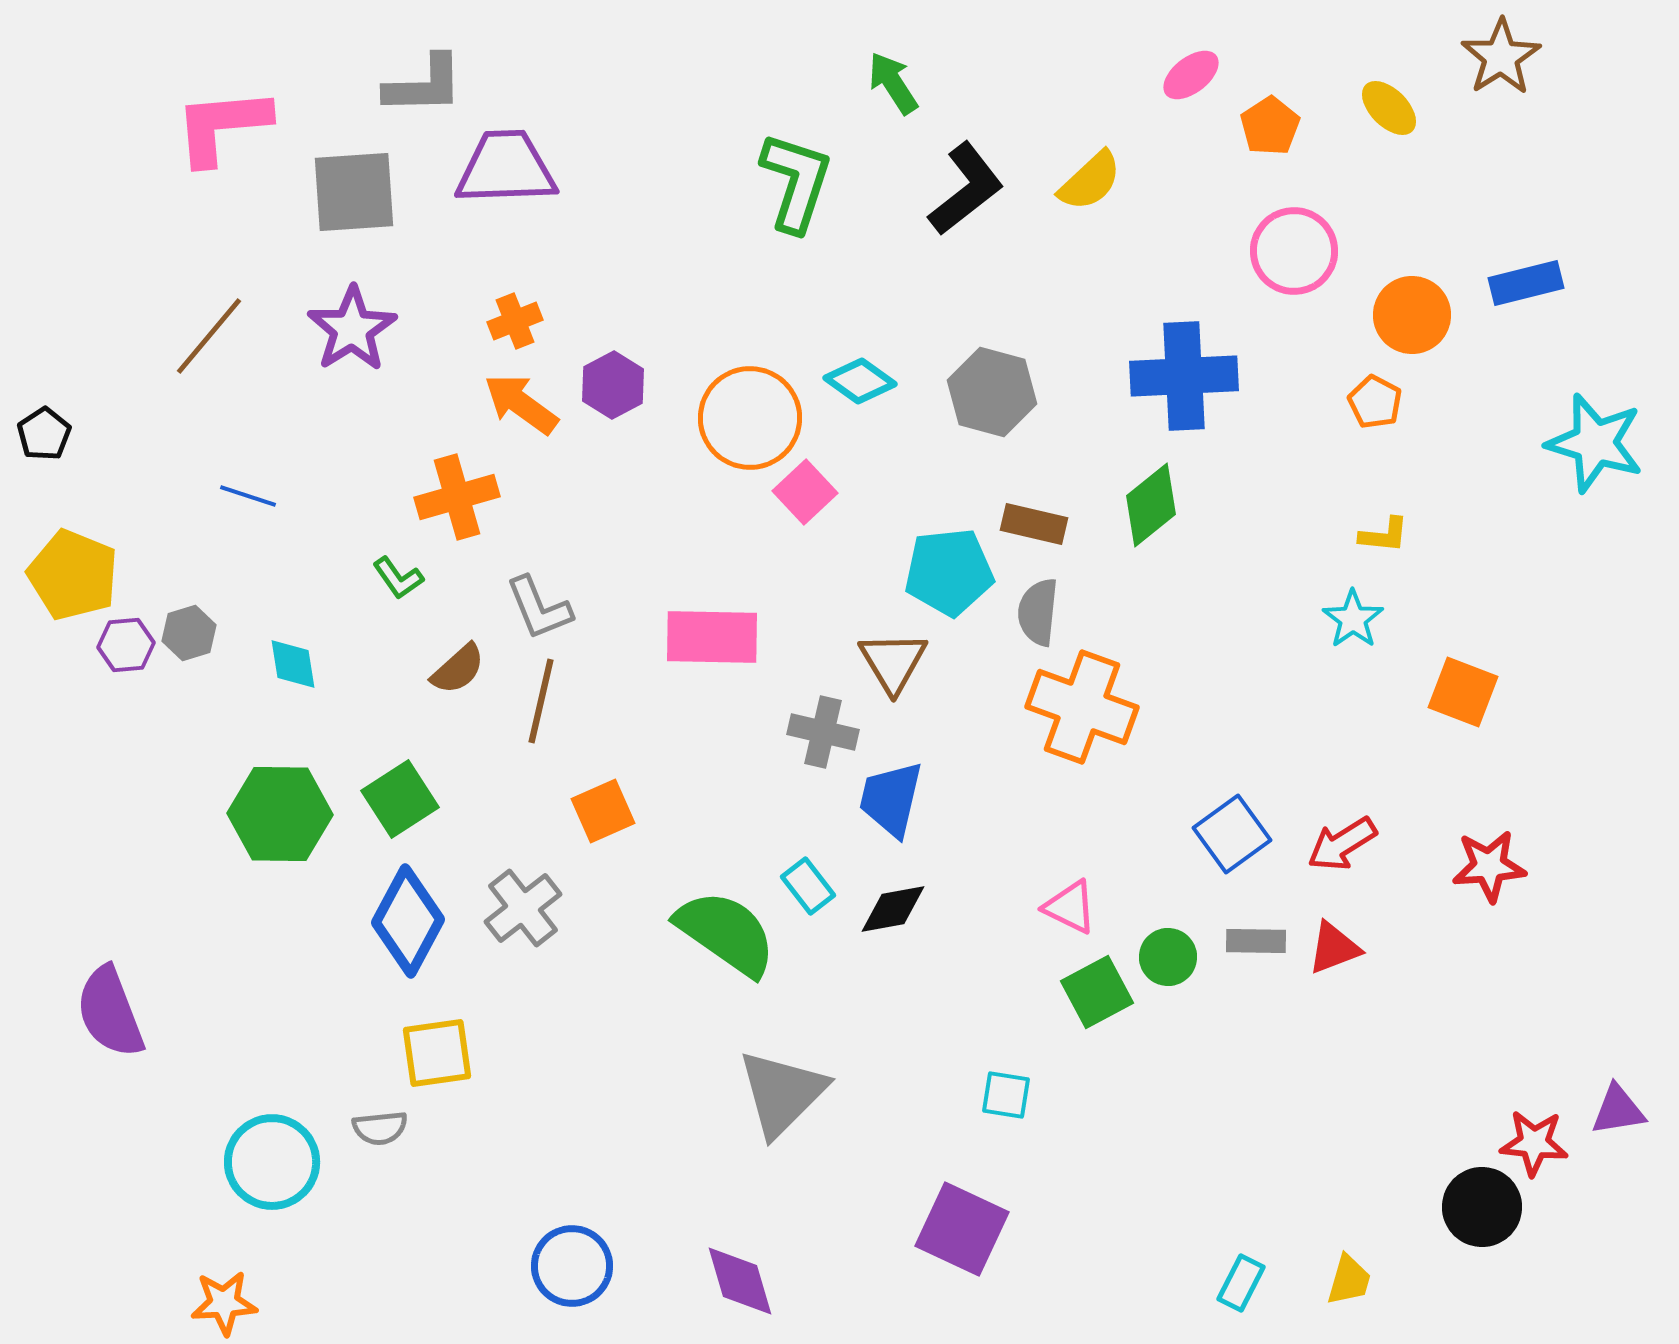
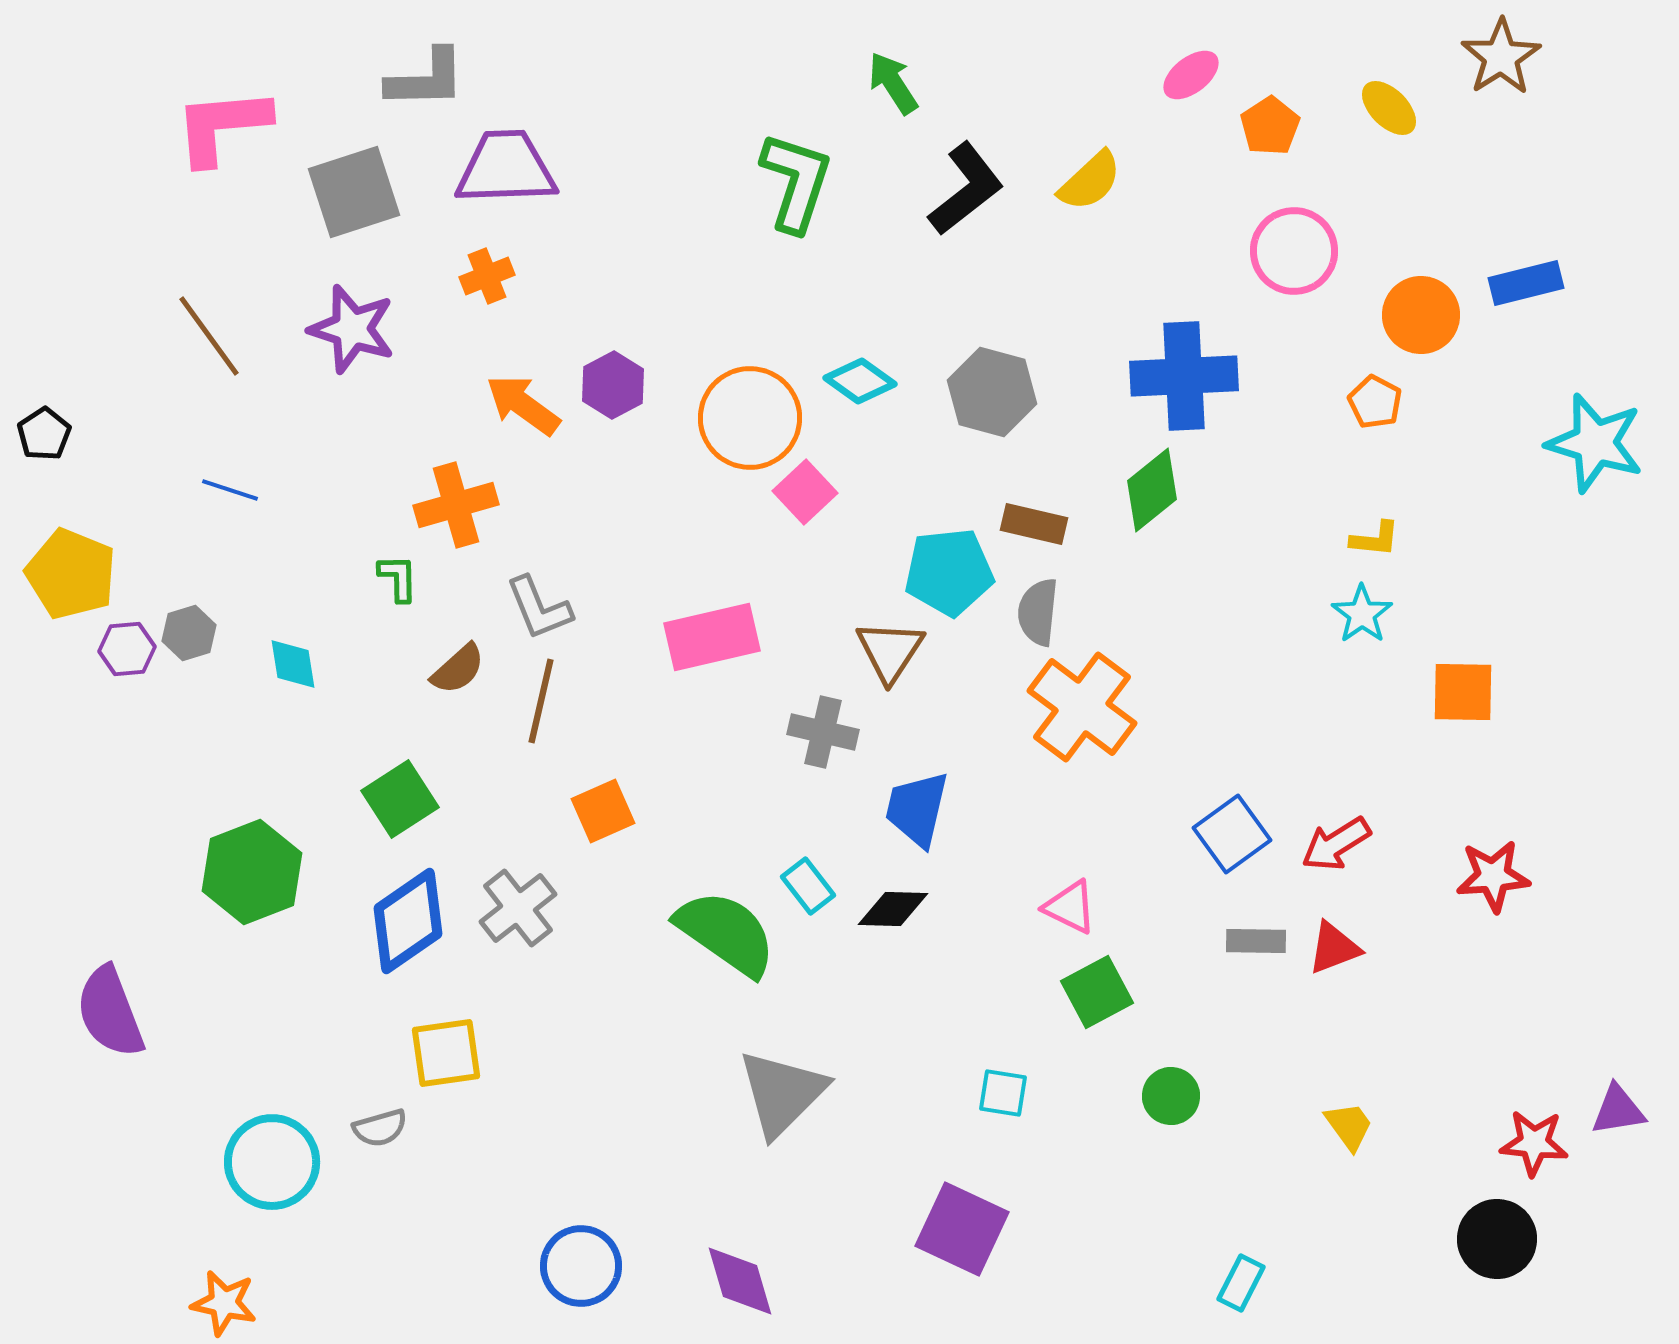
gray L-shape at (424, 85): moved 2 px right, 6 px up
gray square at (354, 192): rotated 14 degrees counterclockwise
orange circle at (1412, 315): moved 9 px right
orange cross at (515, 321): moved 28 px left, 45 px up
purple star at (352, 329): rotated 22 degrees counterclockwise
brown line at (209, 336): rotated 76 degrees counterclockwise
orange arrow at (521, 404): moved 2 px right, 1 px down
blue line at (248, 496): moved 18 px left, 6 px up
orange cross at (457, 497): moved 1 px left, 8 px down
green diamond at (1151, 505): moved 1 px right, 15 px up
yellow L-shape at (1384, 535): moved 9 px left, 4 px down
yellow pentagon at (73, 575): moved 2 px left, 1 px up
green L-shape at (398, 578): rotated 146 degrees counterclockwise
cyan star at (1353, 619): moved 9 px right, 5 px up
pink rectangle at (712, 637): rotated 14 degrees counterclockwise
purple hexagon at (126, 645): moved 1 px right, 4 px down
brown triangle at (893, 662): moved 3 px left, 11 px up; rotated 4 degrees clockwise
orange square at (1463, 692): rotated 20 degrees counterclockwise
orange cross at (1082, 707): rotated 17 degrees clockwise
blue trapezoid at (891, 799): moved 26 px right, 10 px down
green hexagon at (280, 814): moved 28 px left, 58 px down; rotated 22 degrees counterclockwise
red arrow at (1342, 844): moved 6 px left
red star at (1489, 866): moved 4 px right, 10 px down
gray cross at (523, 908): moved 5 px left
black diamond at (893, 909): rotated 12 degrees clockwise
blue diamond at (408, 921): rotated 27 degrees clockwise
green circle at (1168, 957): moved 3 px right, 139 px down
yellow square at (437, 1053): moved 9 px right
cyan square at (1006, 1095): moved 3 px left, 2 px up
gray semicircle at (380, 1128): rotated 10 degrees counterclockwise
black circle at (1482, 1207): moved 15 px right, 32 px down
blue circle at (572, 1266): moved 9 px right
yellow trapezoid at (1349, 1280): moved 154 px up; rotated 52 degrees counterclockwise
orange star at (224, 1303): rotated 16 degrees clockwise
